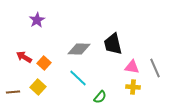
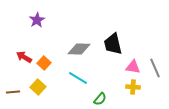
pink triangle: moved 1 px right
cyan line: rotated 12 degrees counterclockwise
green semicircle: moved 2 px down
